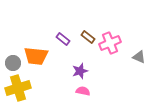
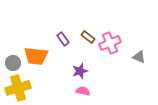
purple rectangle: rotated 16 degrees clockwise
